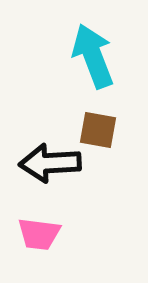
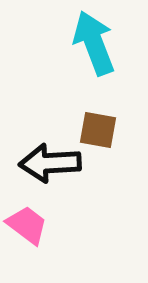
cyan arrow: moved 1 px right, 13 px up
pink trapezoid: moved 12 px left, 9 px up; rotated 150 degrees counterclockwise
